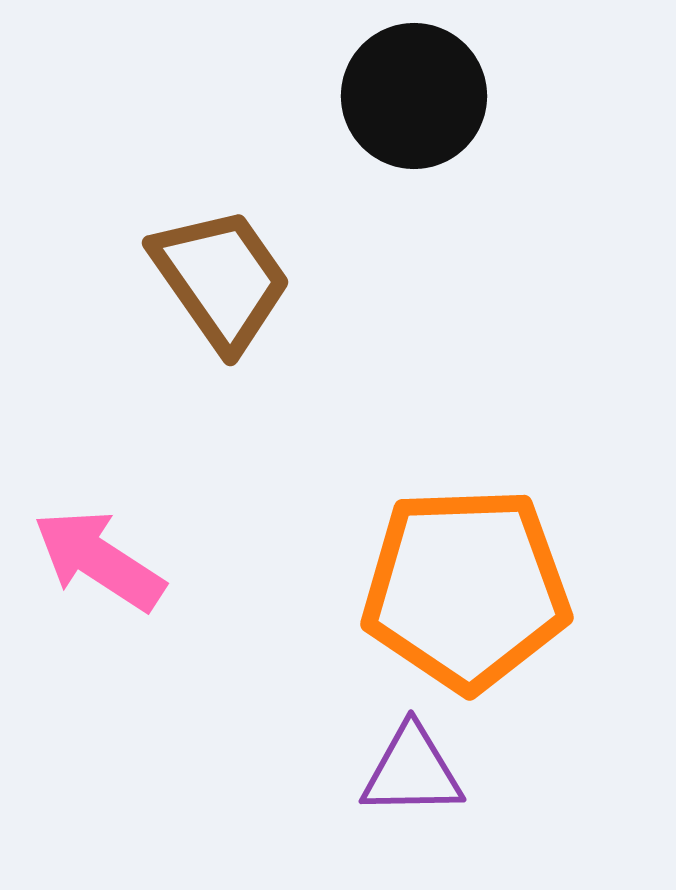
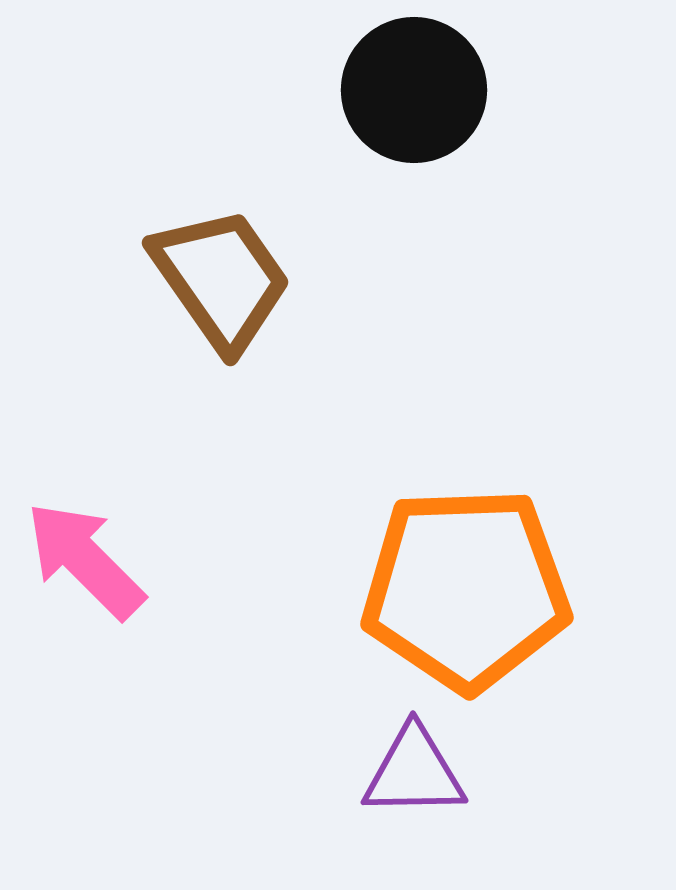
black circle: moved 6 px up
pink arrow: moved 14 px left; rotated 12 degrees clockwise
purple triangle: moved 2 px right, 1 px down
